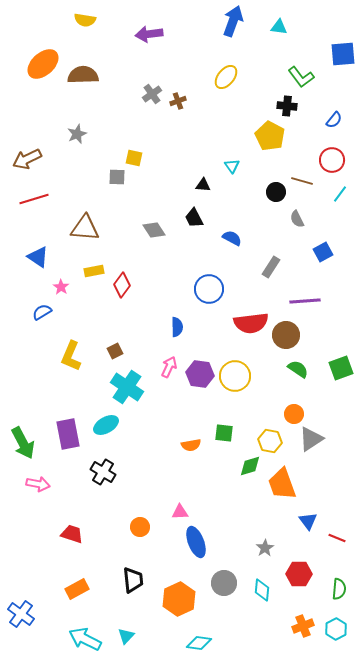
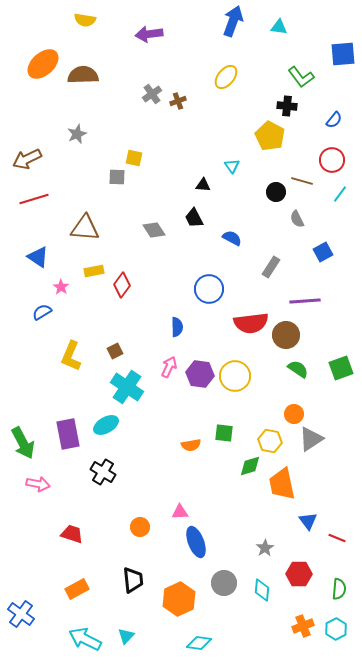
orange trapezoid at (282, 484): rotated 8 degrees clockwise
